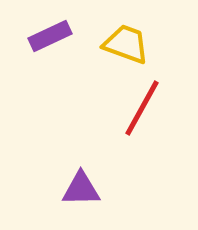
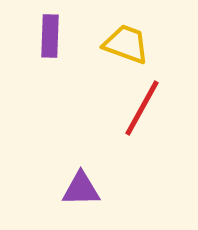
purple rectangle: rotated 63 degrees counterclockwise
